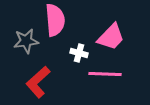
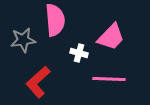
gray star: moved 3 px left, 1 px up
pink line: moved 4 px right, 5 px down
